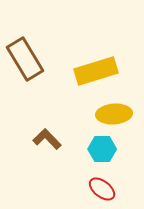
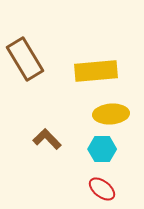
yellow rectangle: rotated 12 degrees clockwise
yellow ellipse: moved 3 px left
